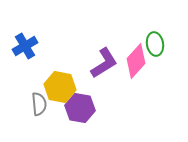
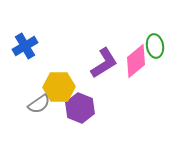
green ellipse: moved 2 px down
pink diamond: rotated 8 degrees clockwise
yellow hexagon: moved 1 px left; rotated 12 degrees counterclockwise
gray semicircle: rotated 60 degrees clockwise
purple hexagon: rotated 12 degrees clockwise
